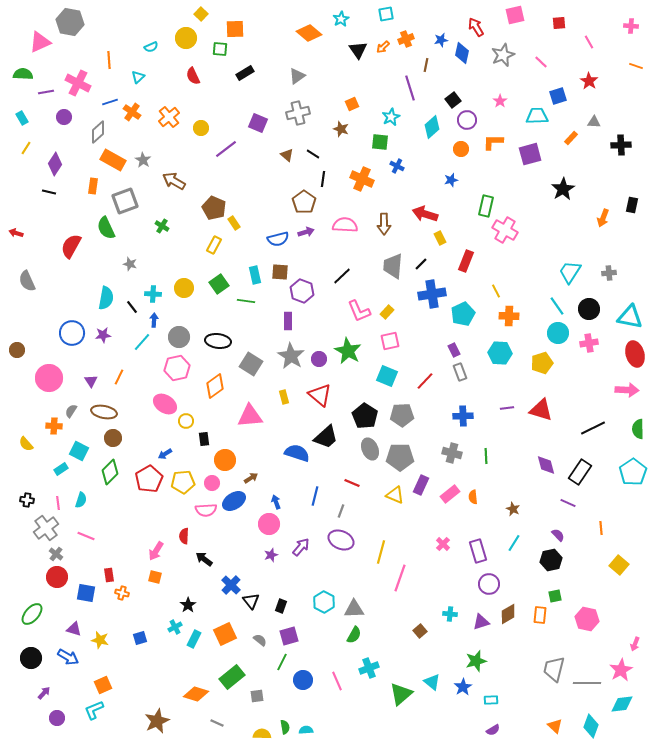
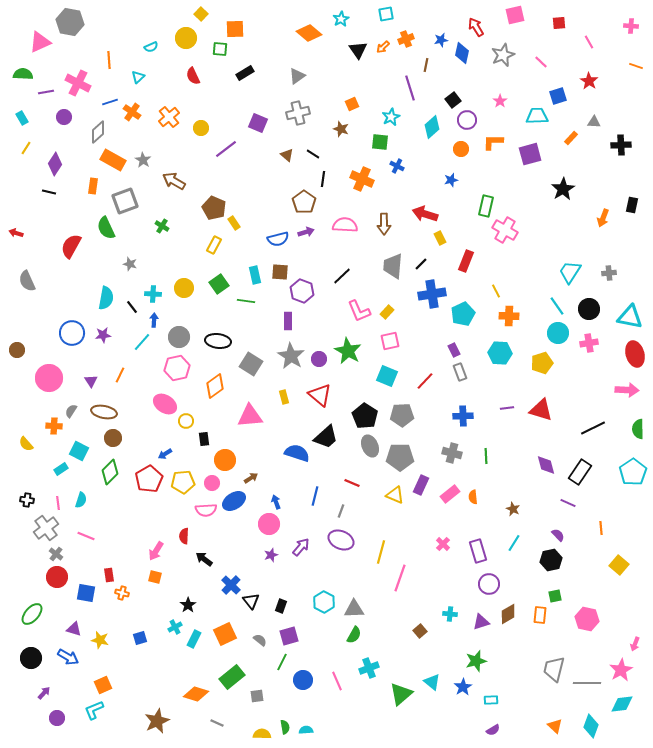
orange line at (119, 377): moved 1 px right, 2 px up
gray ellipse at (370, 449): moved 3 px up
